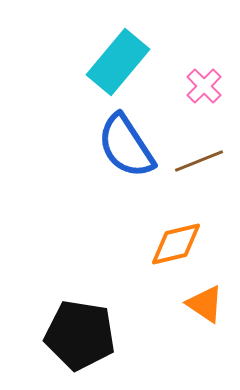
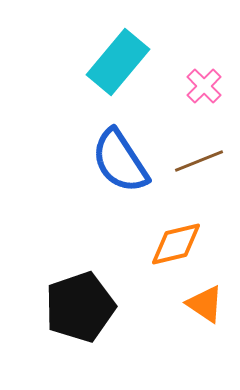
blue semicircle: moved 6 px left, 15 px down
black pentagon: moved 28 px up; rotated 28 degrees counterclockwise
